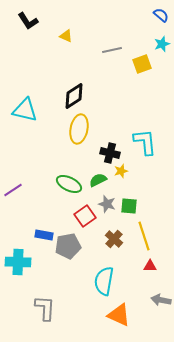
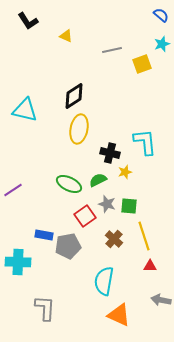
yellow star: moved 4 px right, 1 px down
